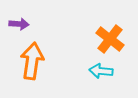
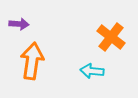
orange cross: moved 1 px right, 2 px up
cyan arrow: moved 9 px left
